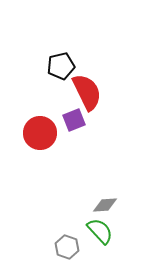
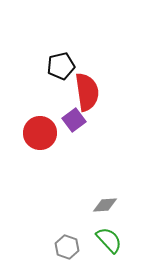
red semicircle: rotated 18 degrees clockwise
purple square: rotated 15 degrees counterclockwise
green semicircle: moved 9 px right, 9 px down
